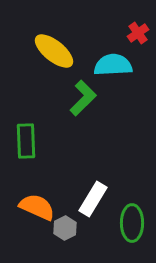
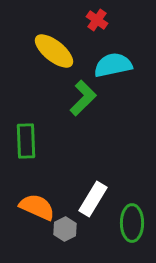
red cross: moved 41 px left, 13 px up; rotated 20 degrees counterclockwise
cyan semicircle: rotated 9 degrees counterclockwise
gray hexagon: moved 1 px down
